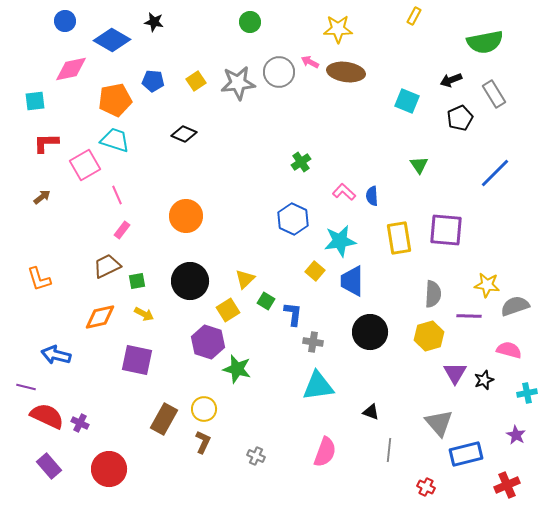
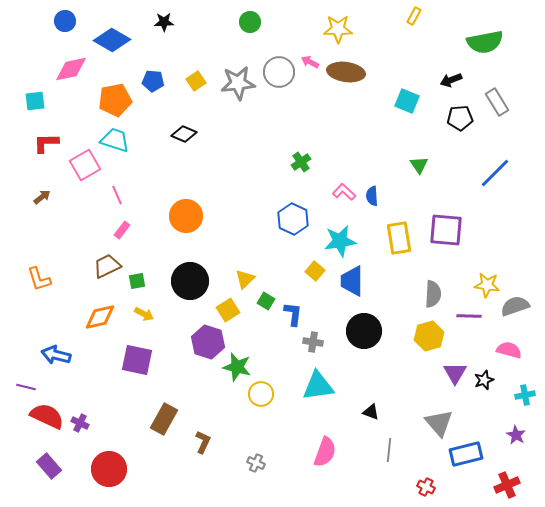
black star at (154, 22): moved 10 px right; rotated 12 degrees counterclockwise
gray rectangle at (494, 94): moved 3 px right, 8 px down
black pentagon at (460, 118): rotated 20 degrees clockwise
black circle at (370, 332): moved 6 px left, 1 px up
green star at (237, 369): moved 2 px up
cyan cross at (527, 393): moved 2 px left, 2 px down
yellow circle at (204, 409): moved 57 px right, 15 px up
gray cross at (256, 456): moved 7 px down
